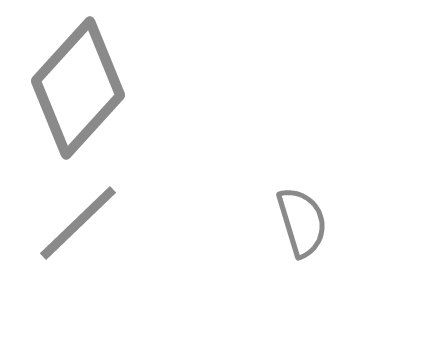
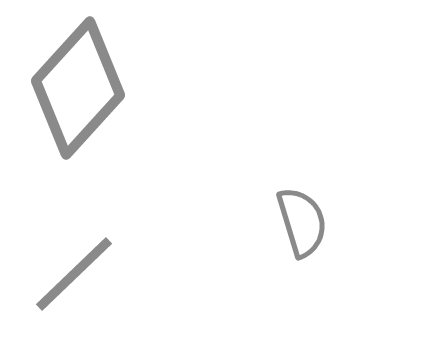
gray line: moved 4 px left, 51 px down
